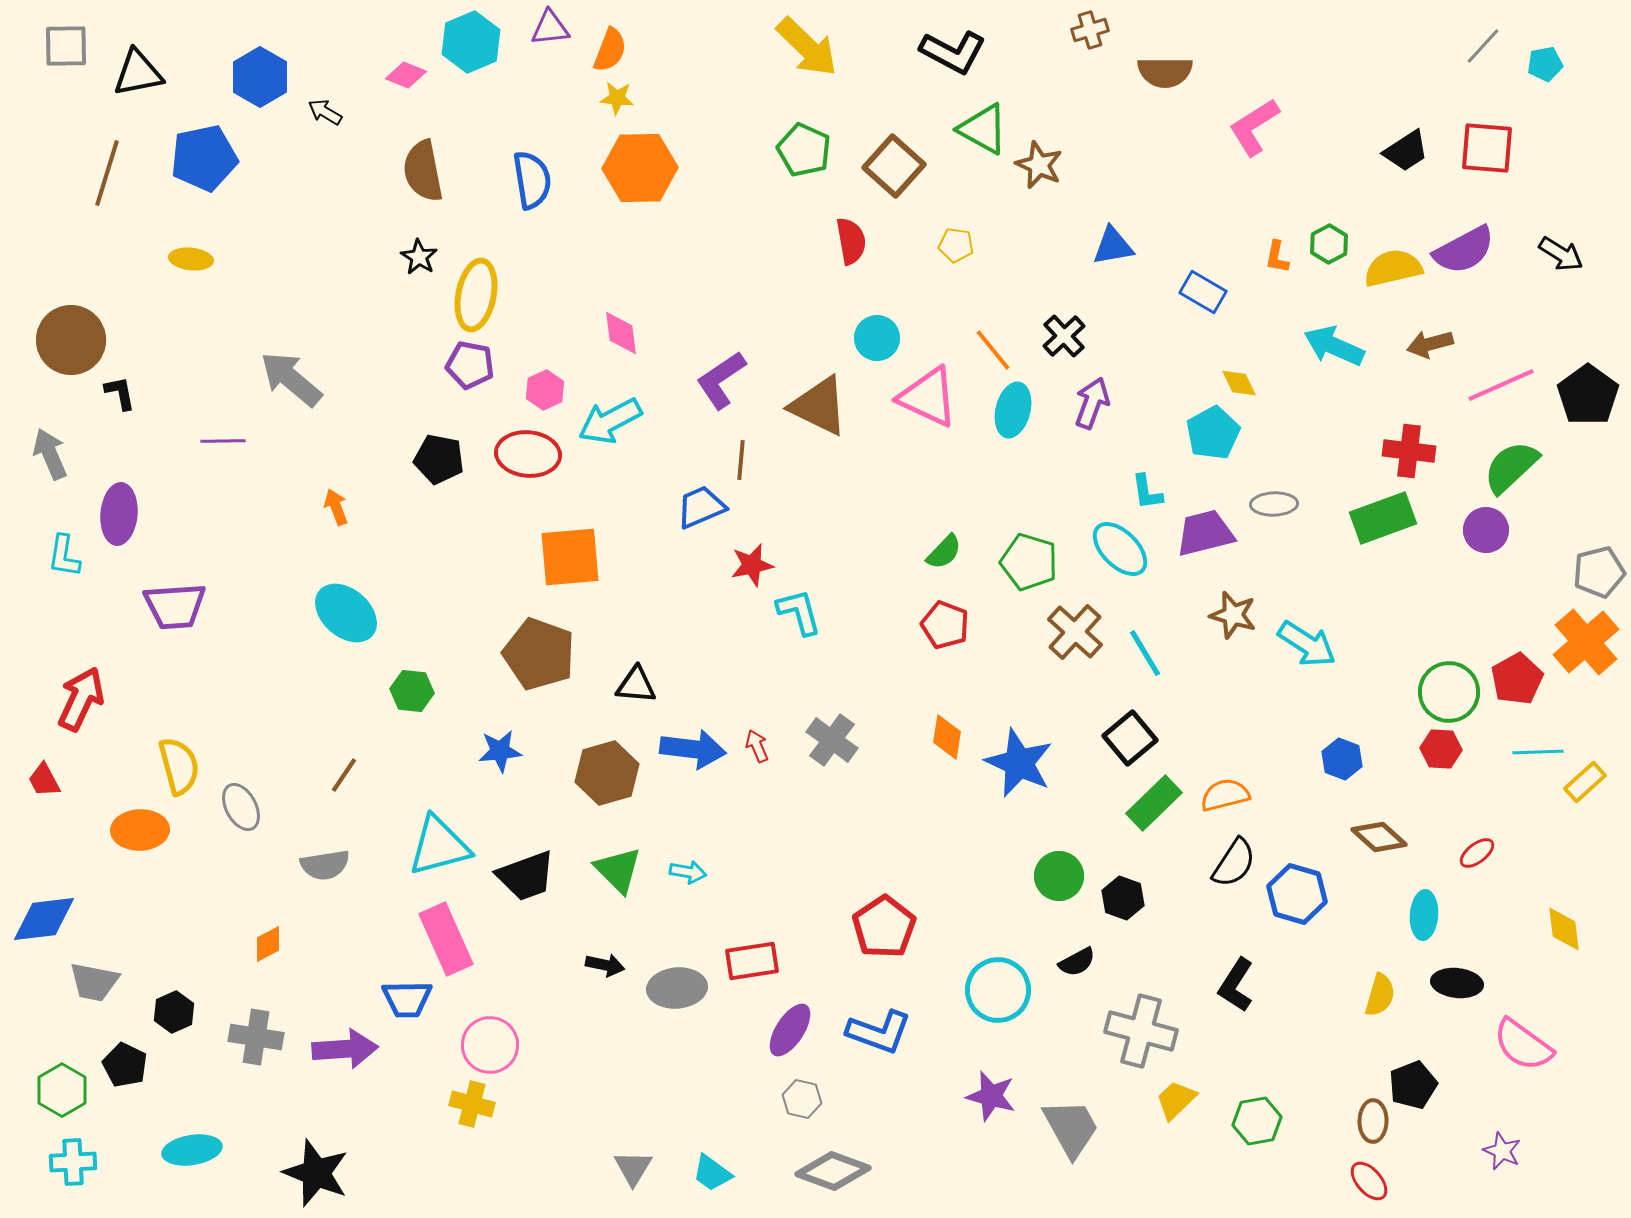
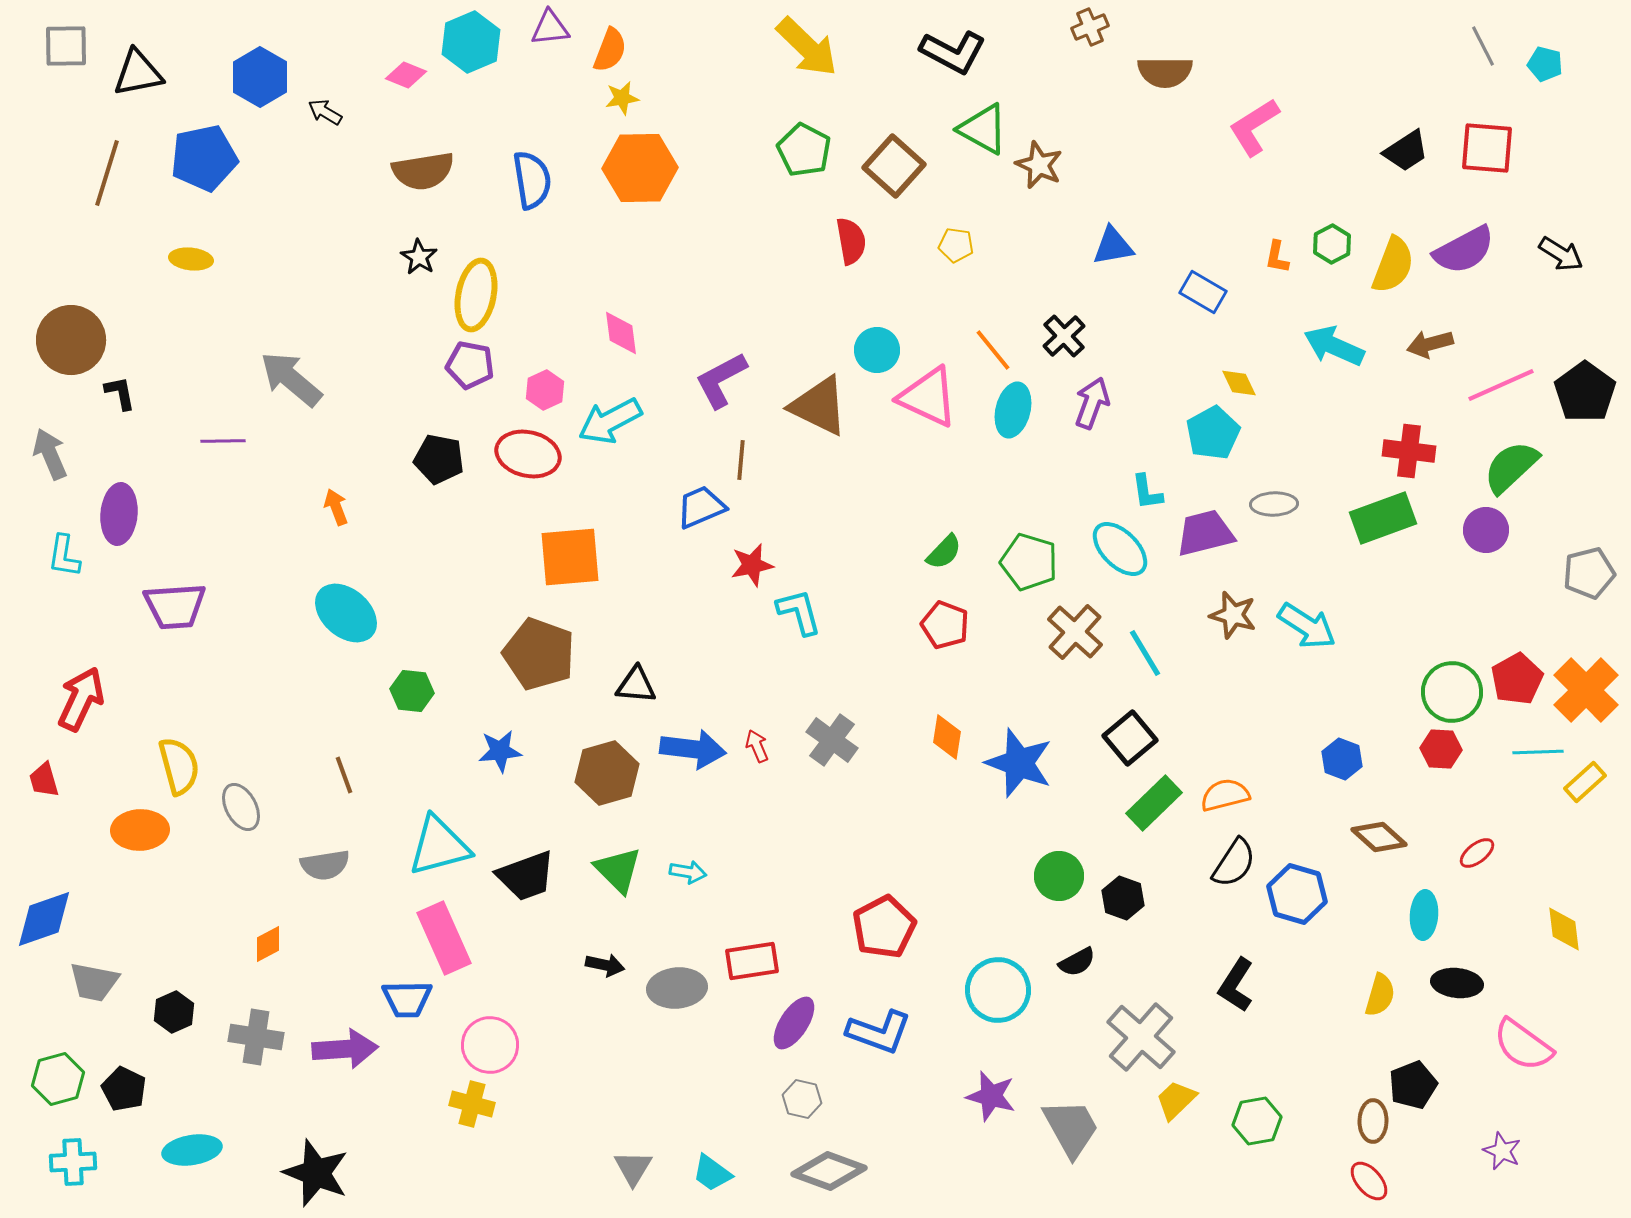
brown cross at (1090, 30): moved 3 px up; rotated 6 degrees counterclockwise
gray line at (1483, 46): rotated 69 degrees counterclockwise
cyan pentagon at (1545, 64): rotated 24 degrees clockwise
yellow star at (617, 98): moved 5 px right; rotated 16 degrees counterclockwise
green pentagon at (804, 150): rotated 4 degrees clockwise
brown semicircle at (423, 171): rotated 88 degrees counterclockwise
green hexagon at (1329, 244): moved 3 px right
yellow semicircle at (1393, 268): moved 3 px up; rotated 124 degrees clockwise
cyan circle at (877, 338): moved 12 px down
purple L-shape at (721, 380): rotated 6 degrees clockwise
black pentagon at (1588, 395): moved 3 px left, 3 px up
red ellipse at (528, 454): rotated 8 degrees clockwise
gray pentagon at (1599, 572): moved 10 px left, 1 px down
orange cross at (1586, 642): moved 48 px down; rotated 4 degrees counterclockwise
cyan arrow at (1307, 644): moved 18 px up
green circle at (1449, 692): moved 3 px right
blue star at (1019, 763): rotated 4 degrees counterclockwise
brown line at (344, 775): rotated 54 degrees counterclockwise
red trapezoid at (44, 780): rotated 12 degrees clockwise
blue diamond at (44, 919): rotated 12 degrees counterclockwise
red pentagon at (884, 927): rotated 6 degrees clockwise
pink rectangle at (446, 939): moved 2 px left, 1 px up
purple ellipse at (790, 1030): moved 4 px right, 7 px up
gray cross at (1141, 1031): moved 6 px down; rotated 26 degrees clockwise
black pentagon at (125, 1065): moved 1 px left, 24 px down
green hexagon at (62, 1090): moved 4 px left, 11 px up; rotated 15 degrees clockwise
gray diamond at (833, 1171): moved 4 px left
